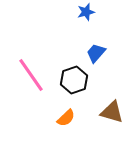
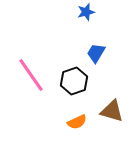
blue trapezoid: rotated 10 degrees counterclockwise
black hexagon: moved 1 px down
brown triangle: moved 1 px up
orange semicircle: moved 11 px right, 4 px down; rotated 18 degrees clockwise
